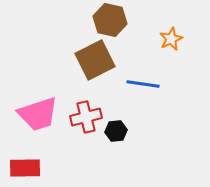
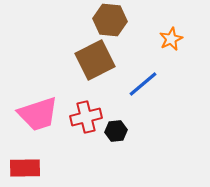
brown hexagon: rotated 8 degrees counterclockwise
blue line: rotated 48 degrees counterclockwise
